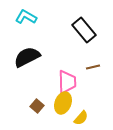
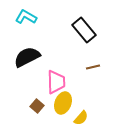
pink trapezoid: moved 11 px left
